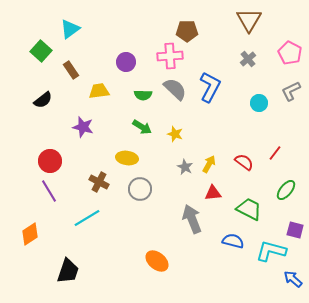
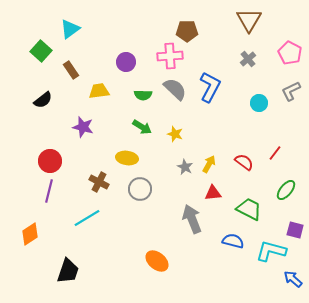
purple line: rotated 45 degrees clockwise
